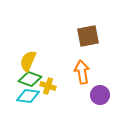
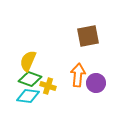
orange arrow: moved 4 px left, 3 px down; rotated 15 degrees clockwise
purple circle: moved 4 px left, 12 px up
